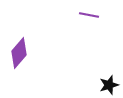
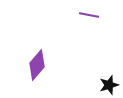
purple diamond: moved 18 px right, 12 px down
